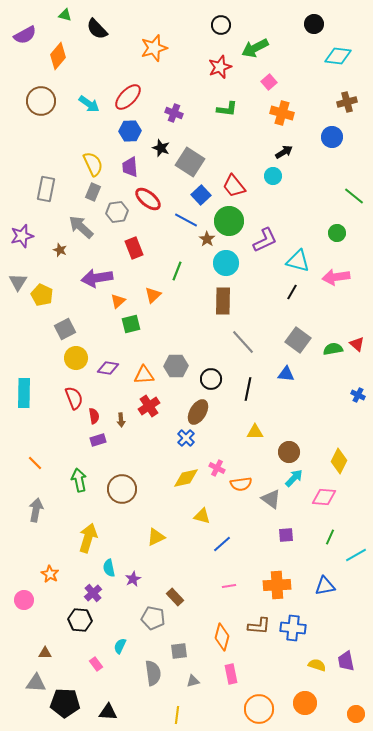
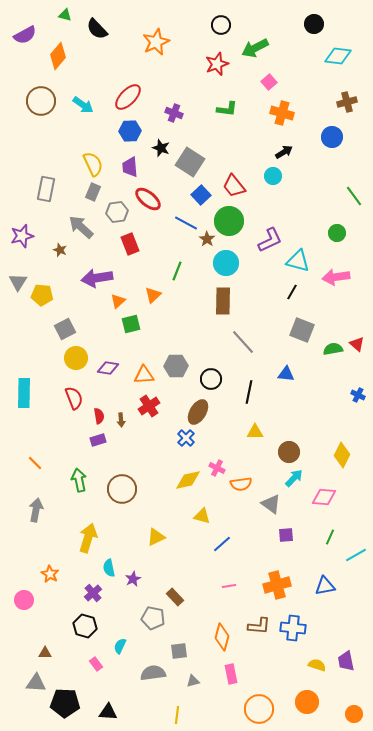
orange star at (154, 48): moved 2 px right, 6 px up; rotated 8 degrees counterclockwise
red star at (220, 67): moved 3 px left, 3 px up
cyan arrow at (89, 104): moved 6 px left, 1 px down
green line at (354, 196): rotated 15 degrees clockwise
blue line at (186, 220): moved 3 px down
purple L-shape at (265, 240): moved 5 px right
red rectangle at (134, 248): moved 4 px left, 4 px up
yellow pentagon at (42, 295): rotated 20 degrees counterclockwise
gray square at (298, 340): moved 4 px right, 10 px up; rotated 15 degrees counterclockwise
black line at (248, 389): moved 1 px right, 3 px down
red semicircle at (94, 416): moved 5 px right
yellow diamond at (339, 461): moved 3 px right, 6 px up
yellow diamond at (186, 478): moved 2 px right, 2 px down
gray triangle at (271, 499): moved 5 px down
orange cross at (277, 585): rotated 12 degrees counterclockwise
black hexagon at (80, 620): moved 5 px right, 6 px down; rotated 10 degrees clockwise
gray semicircle at (153, 673): rotated 90 degrees counterclockwise
orange circle at (305, 703): moved 2 px right, 1 px up
orange circle at (356, 714): moved 2 px left
